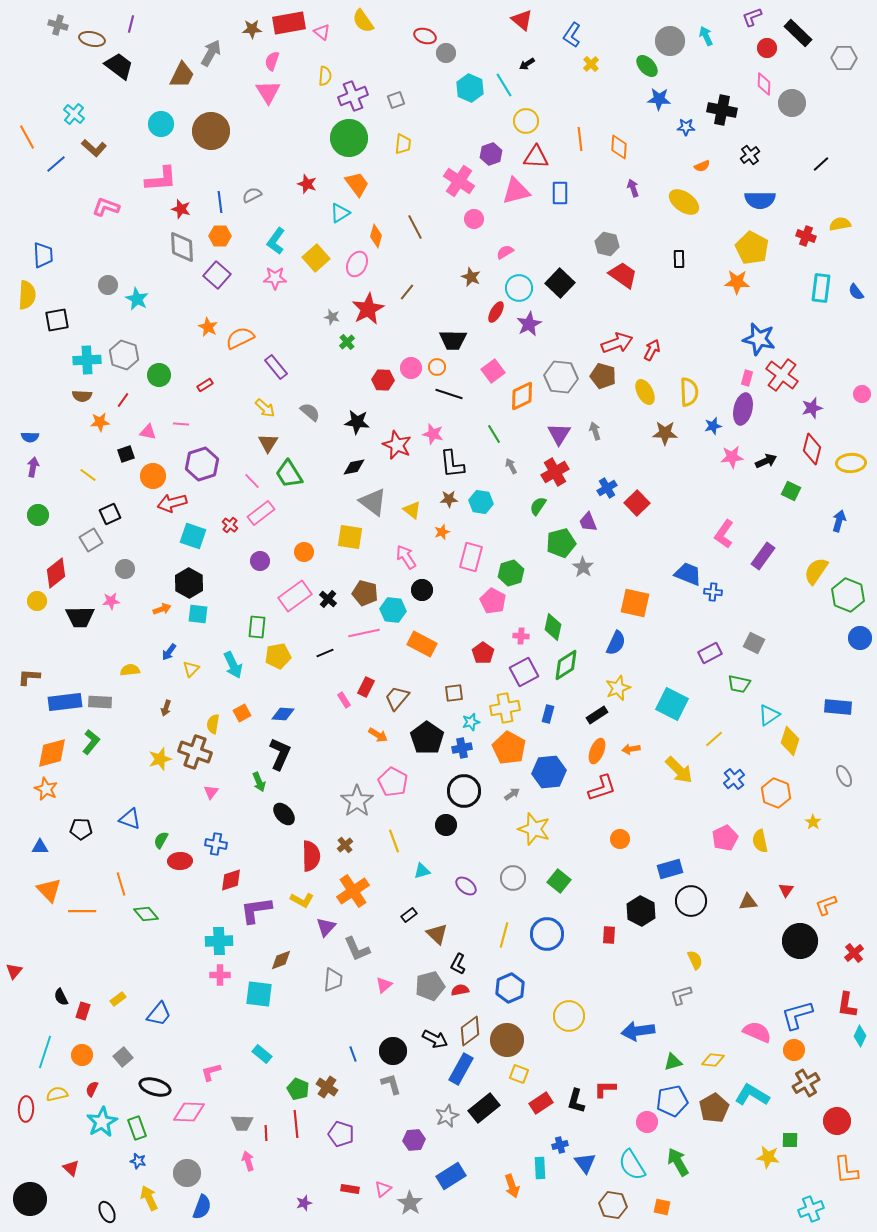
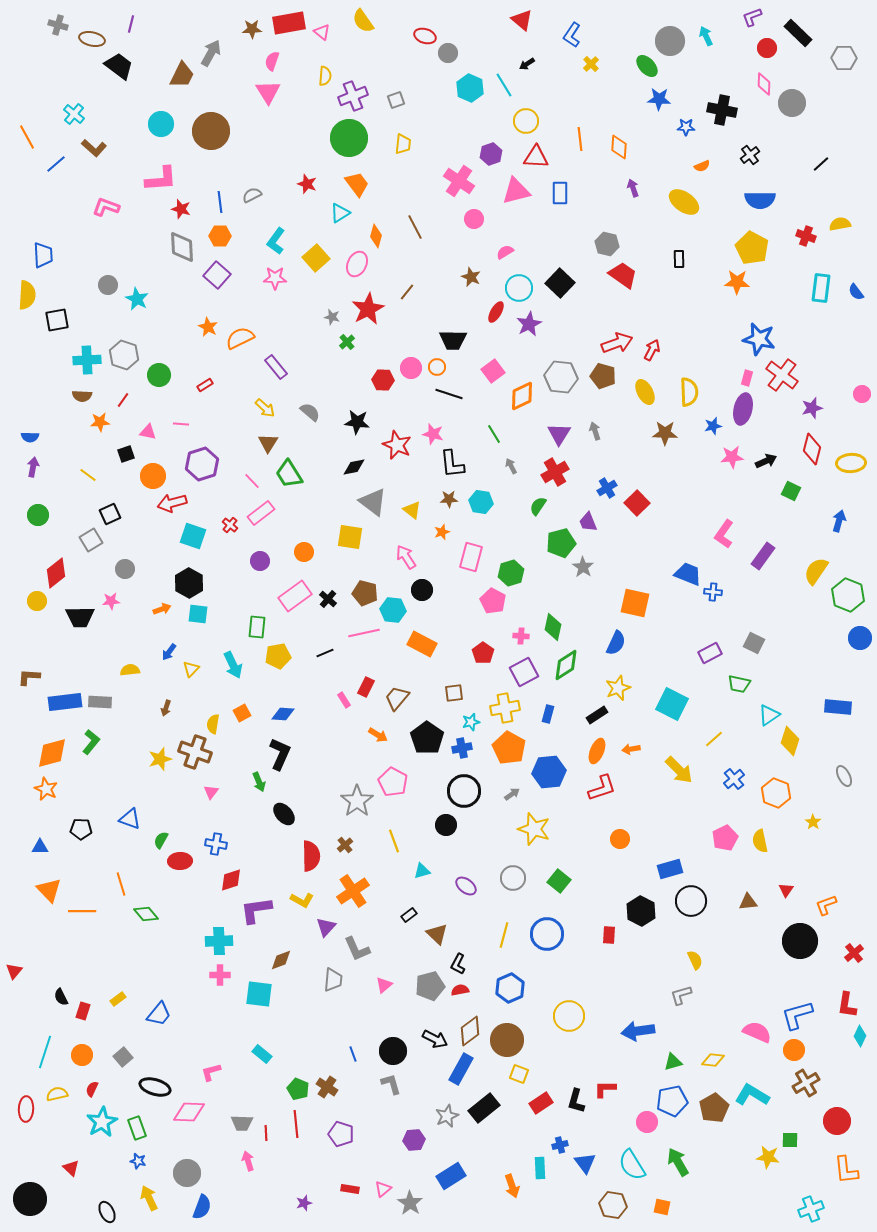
gray circle at (446, 53): moved 2 px right
